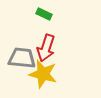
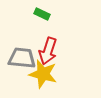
green rectangle: moved 2 px left
red arrow: moved 2 px right, 3 px down
